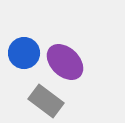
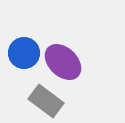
purple ellipse: moved 2 px left
